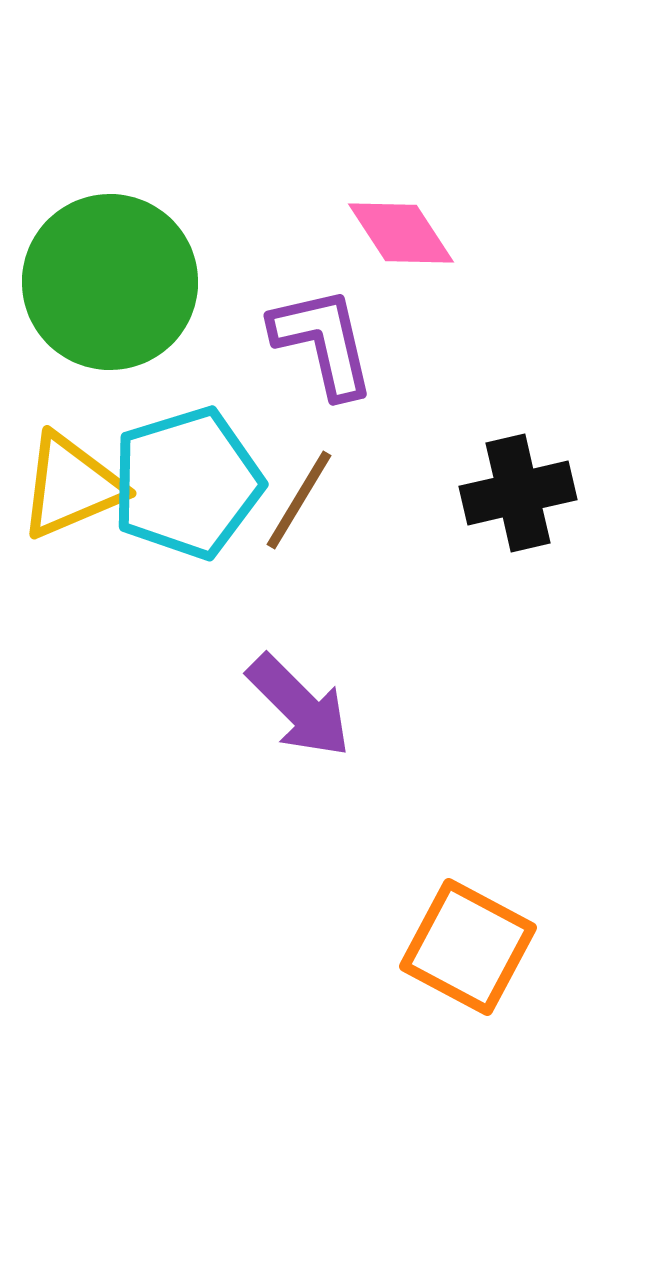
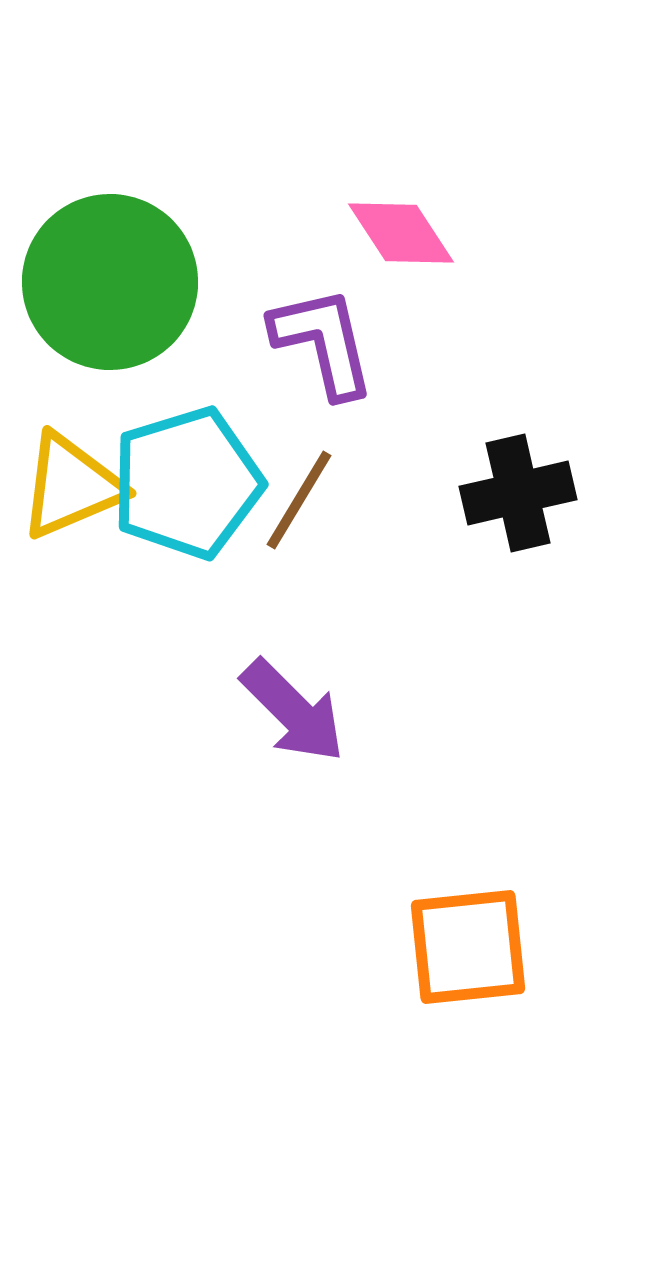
purple arrow: moved 6 px left, 5 px down
orange square: rotated 34 degrees counterclockwise
